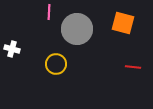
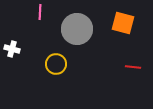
pink line: moved 9 px left
